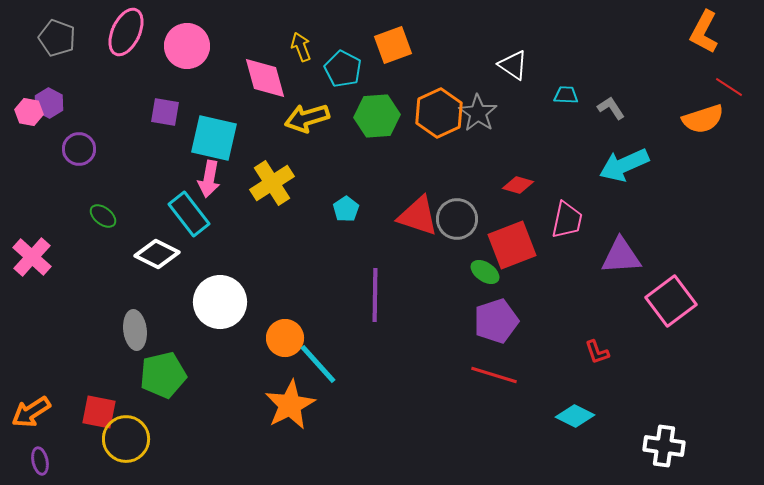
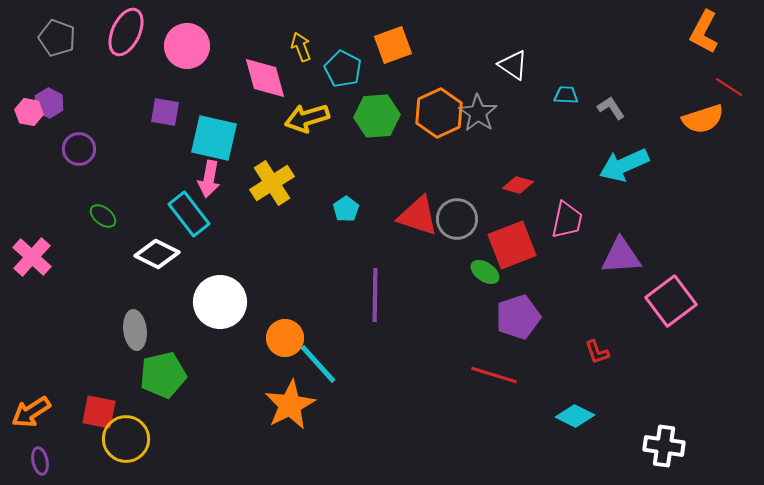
purple pentagon at (496, 321): moved 22 px right, 4 px up
